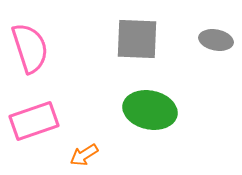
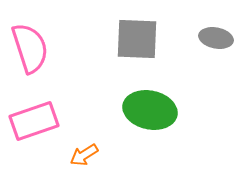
gray ellipse: moved 2 px up
